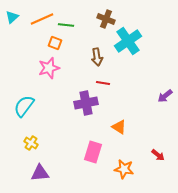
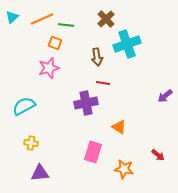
brown cross: rotated 24 degrees clockwise
cyan cross: moved 1 px left, 3 px down; rotated 16 degrees clockwise
cyan semicircle: rotated 25 degrees clockwise
yellow cross: rotated 24 degrees counterclockwise
